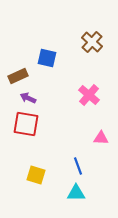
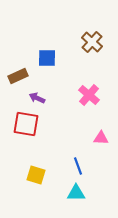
blue square: rotated 12 degrees counterclockwise
purple arrow: moved 9 px right
